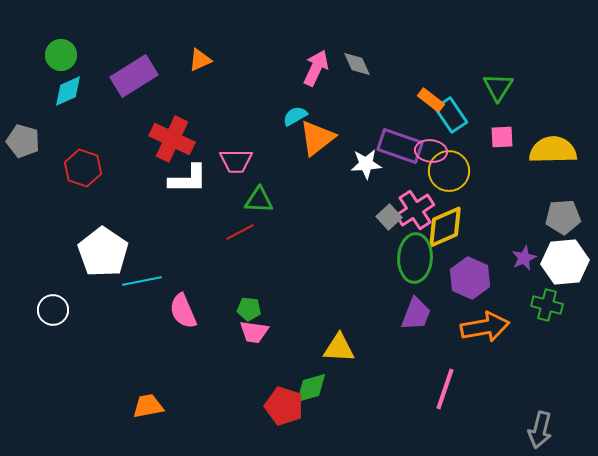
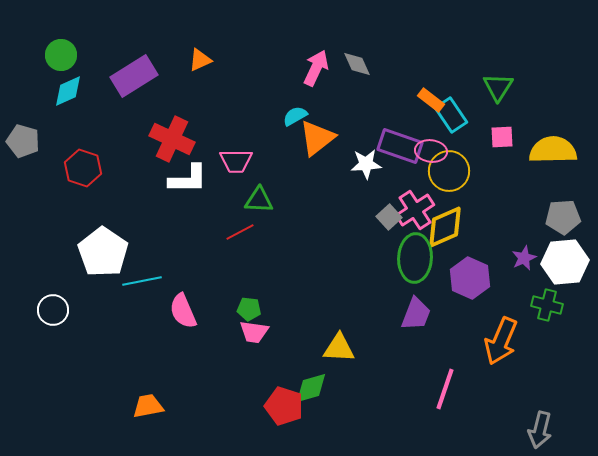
orange arrow at (485, 327): moved 16 px right, 14 px down; rotated 123 degrees clockwise
